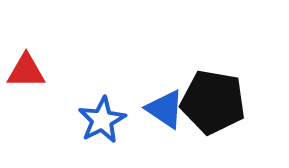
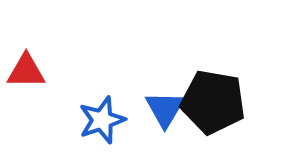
blue triangle: rotated 27 degrees clockwise
blue star: rotated 9 degrees clockwise
